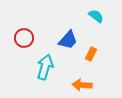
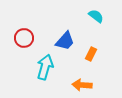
blue trapezoid: moved 3 px left, 1 px down
